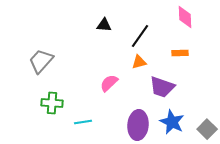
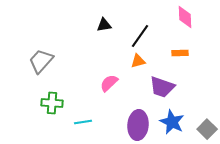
black triangle: rotated 14 degrees counterclockwise
orange triangle: moved 1 px left, 1 px up
